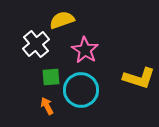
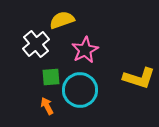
pink star: rotated 12 degrees clockwise
cyan circle: moved 1 px left
